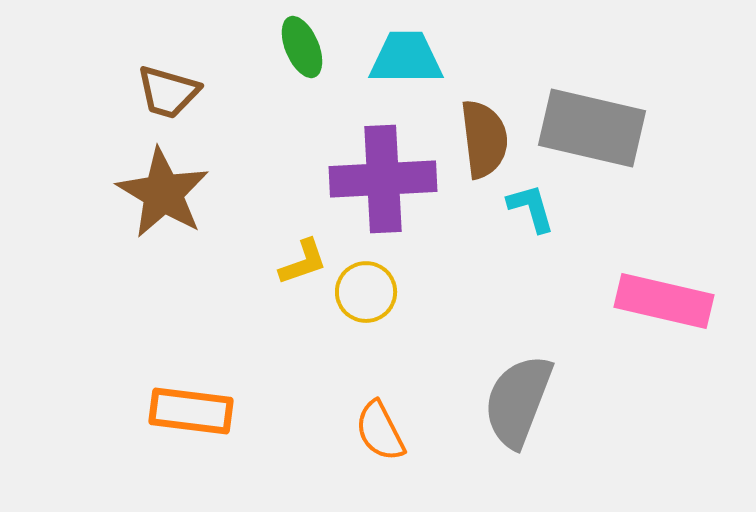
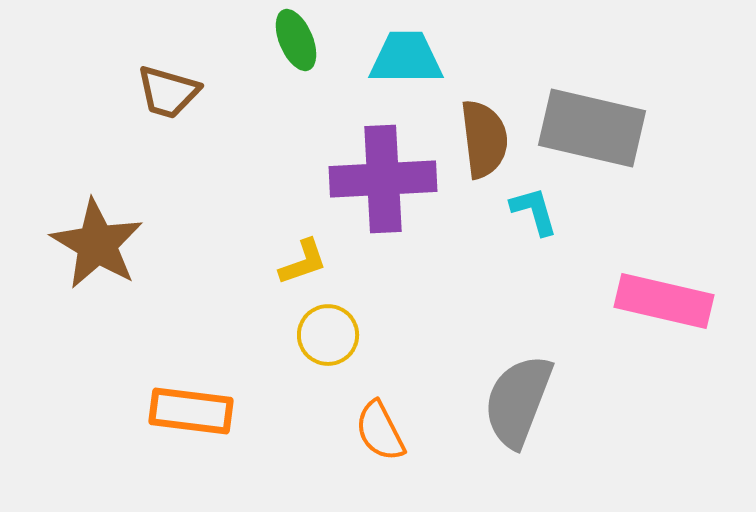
green ellipse: moved 6 px left, 7 px up
brown star: moved 66 px left, 51 px down
cyan L-shape: moved 3 px right, 3 px down
yellow circle: moved 38 px left, 43 px down
